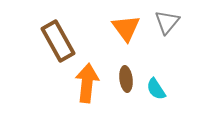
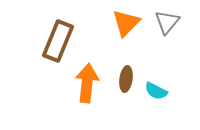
orange triangle: moved 5 px up; rotated 20 degrees clockwise
brown rectangle: rotated 51 degrees clockwise
brown ellipse: rotated 15 degrees clockwise
cyan semicircle: moved 2 px down; rotated 30 degrees counterclockwise
